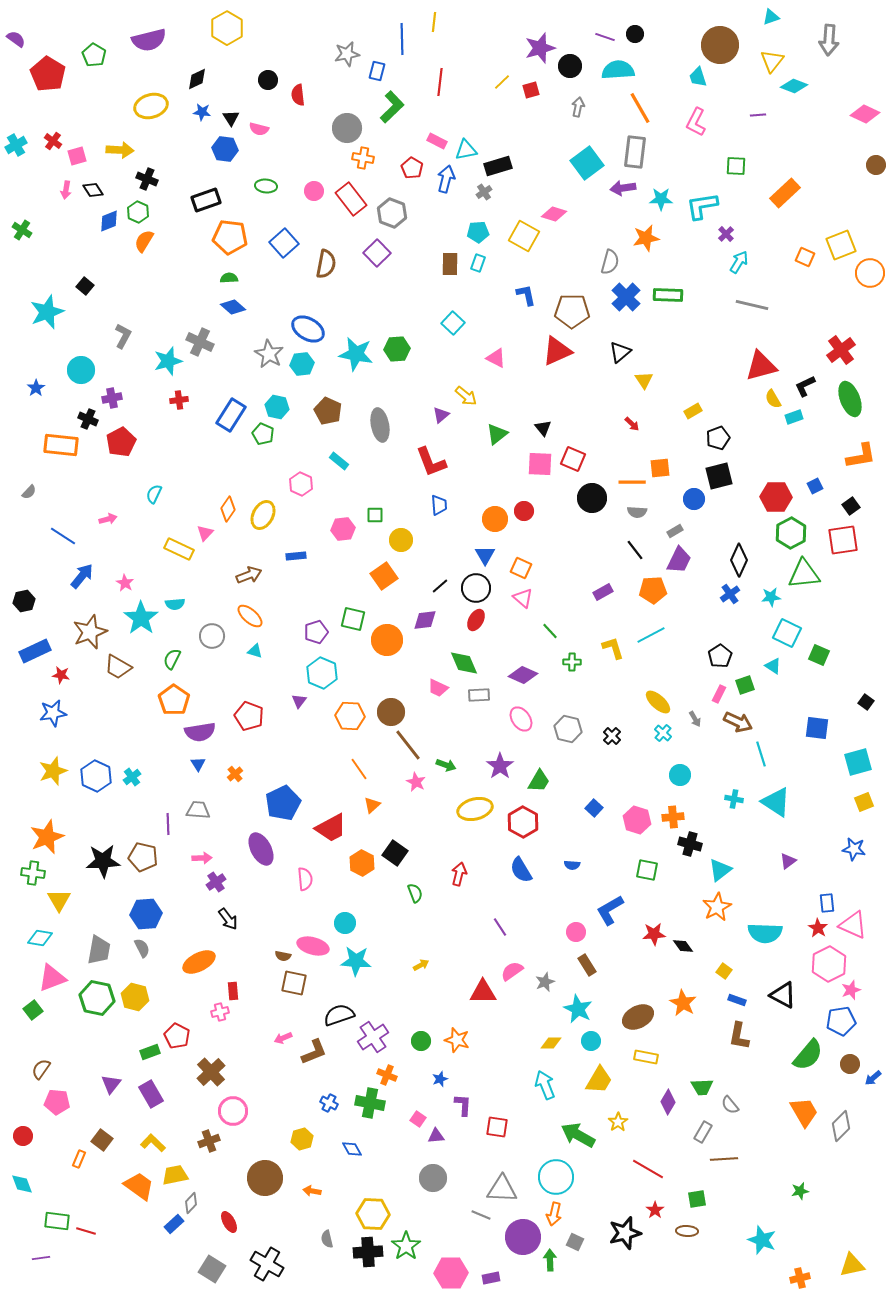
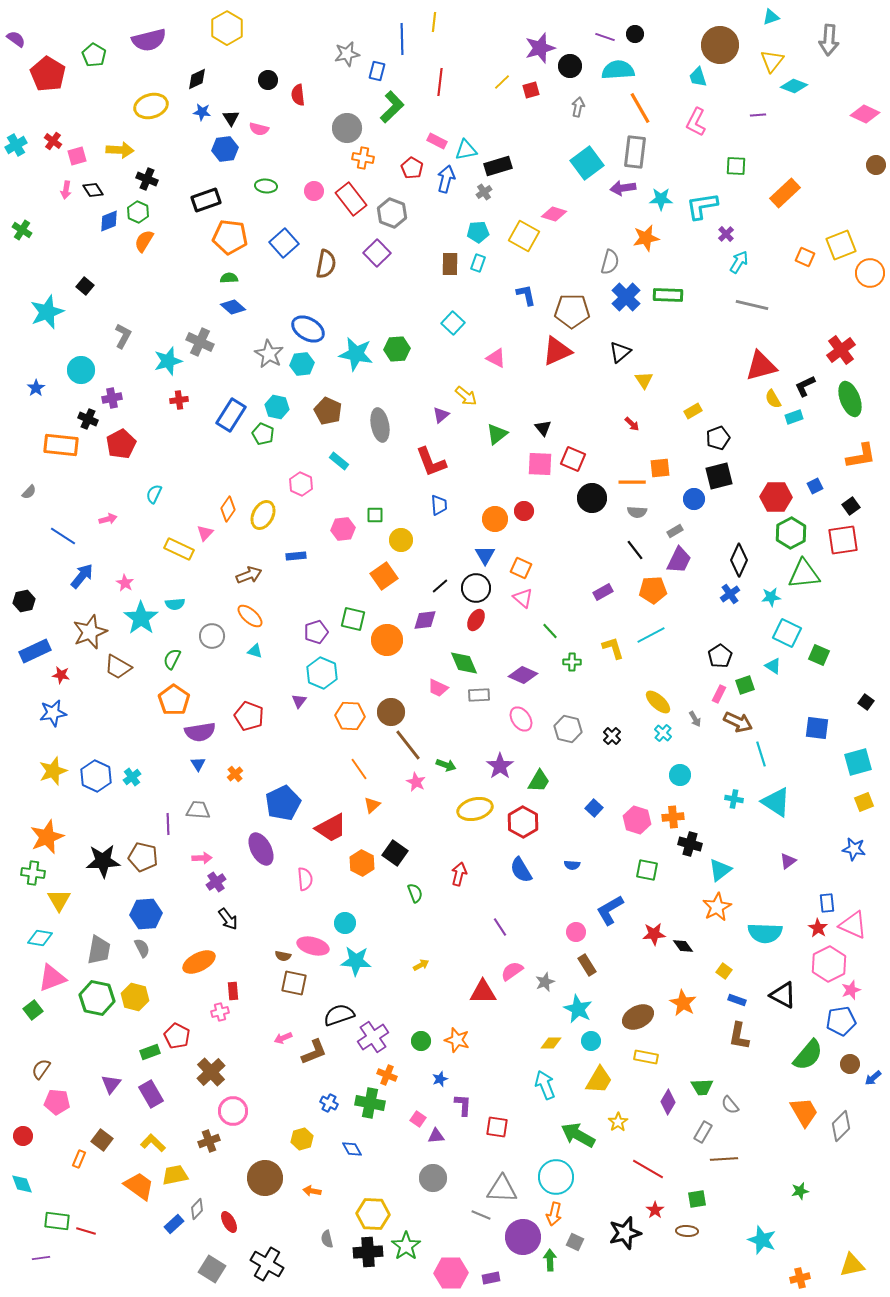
blue hexagon at (225, 149): rotated 15 degrees counterclockwise
red pentagon at (121, 442): moved 2 px down
gray diamond at (191, 1203): moved 6 px right, 6 px down
